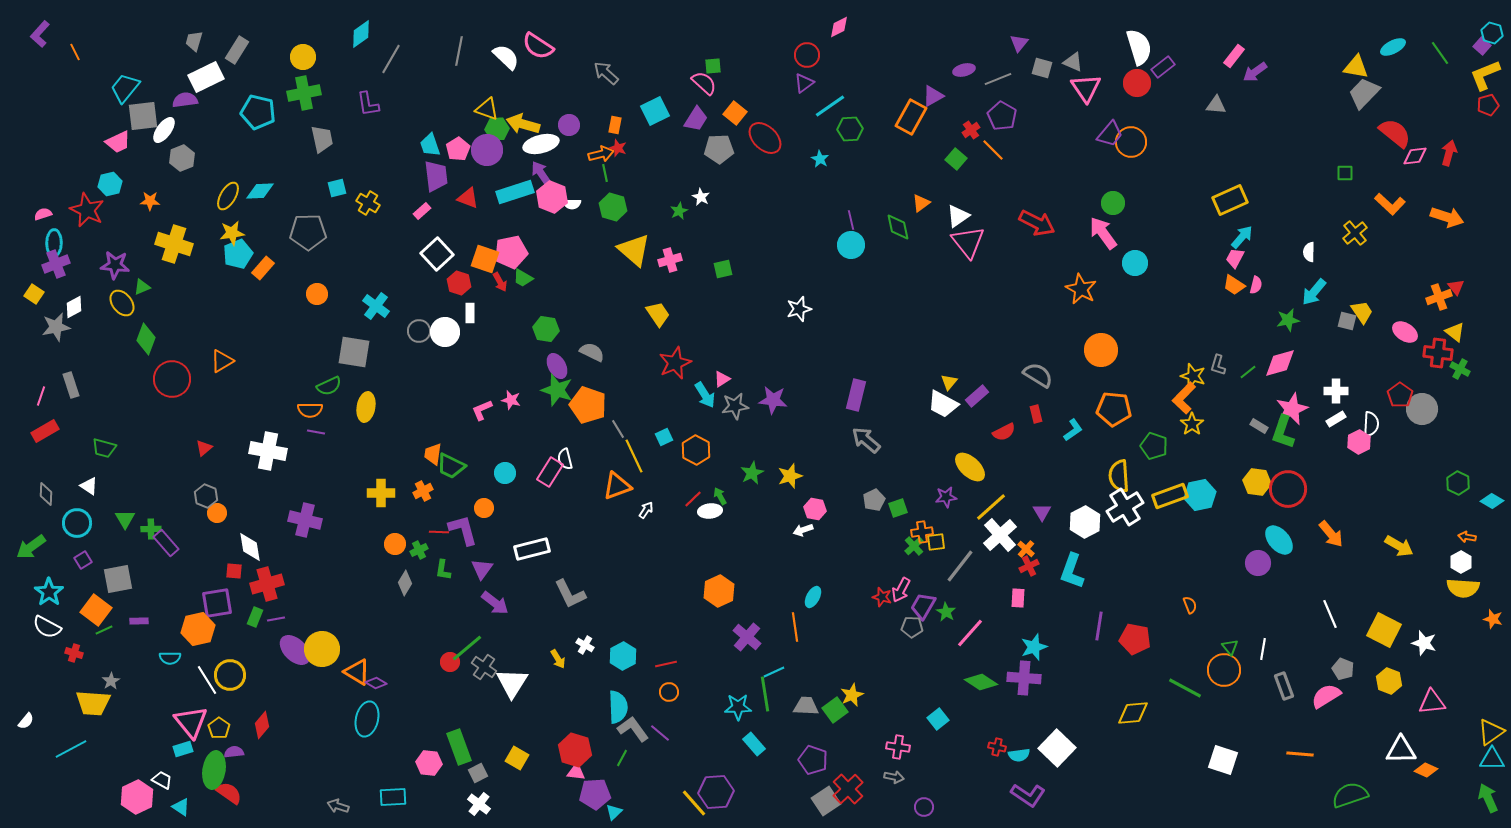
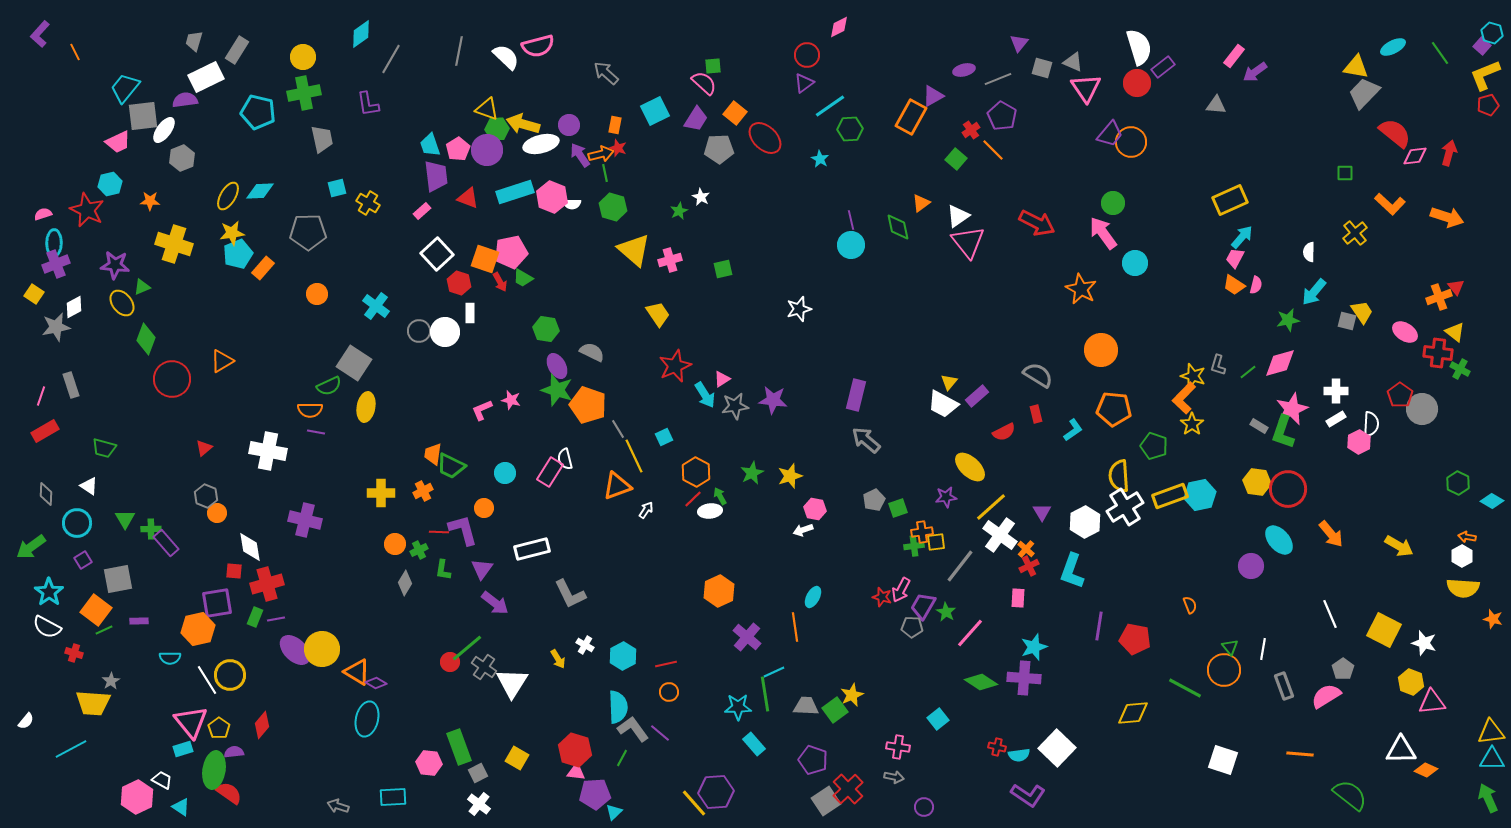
pink semicircle at (538, 46): rotated 48 degrees counterclockwise
purple arrow at (541, 173): moved 39 px right, 18 px up
gray square at (354, 352): moved 11 px down; rotated 24 degrees clockwise
red star at (675, 363): moved 3 px down
orange hexagon at (696, 450): moved 22 px down
white cross at (1000, 535): rotated 12 degrees counterclockwise
green cross at (914, 546): rotated 36 degrees clockwise
white hexagon at (1461, 562): moved 1 px right, 6 px up
purple circle at (1258, 563): moved 7 px left, 3 px down
gray pentagon at (1343, 669): rotated 15 degrees clockwise
yellow hexagon at (1389, 681): moved 22 px right, 1 px down
yellow triangle at (1491, 732): rotated 28 degrees clockwise
green semicircle at (1350, 795): rotated 57 degrees clockwise
